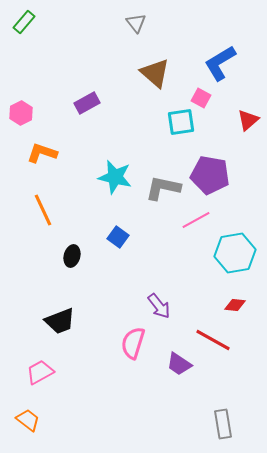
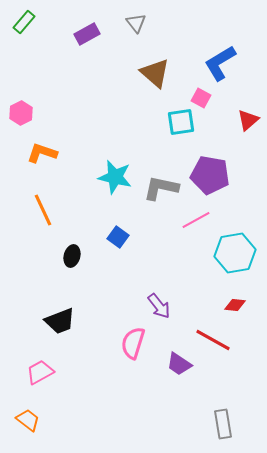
purple rectangle: moved 69 px up
gray L-shape: moved 2 px left
